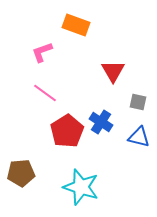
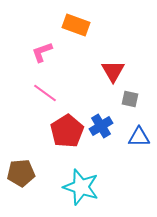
gray square: moved 8 px left, 3 px up
blue cross: moved 4 px down; rotated 25 degrees clockwise
blue triangle: rotated 15 degrees counterclockwise
